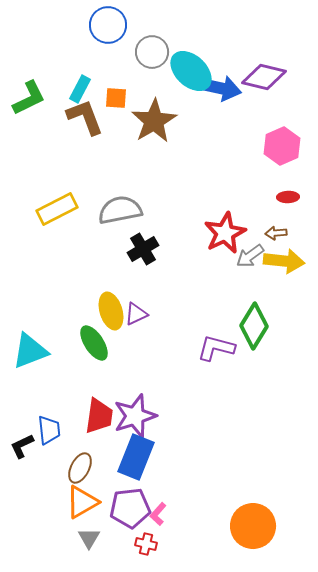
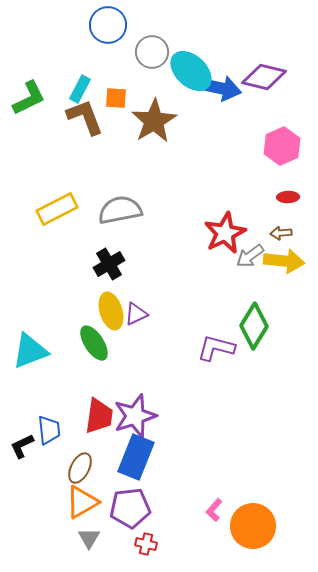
brown arrow: moved 5 px right
black cross: moved 34 px left, 15 px down
pink L-shape: moved 56 px right, 4 px up
